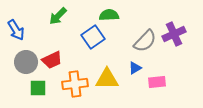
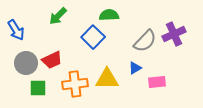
blue square: rotated 10 degrees counterclockwise
gray circle: moved 1 px down
